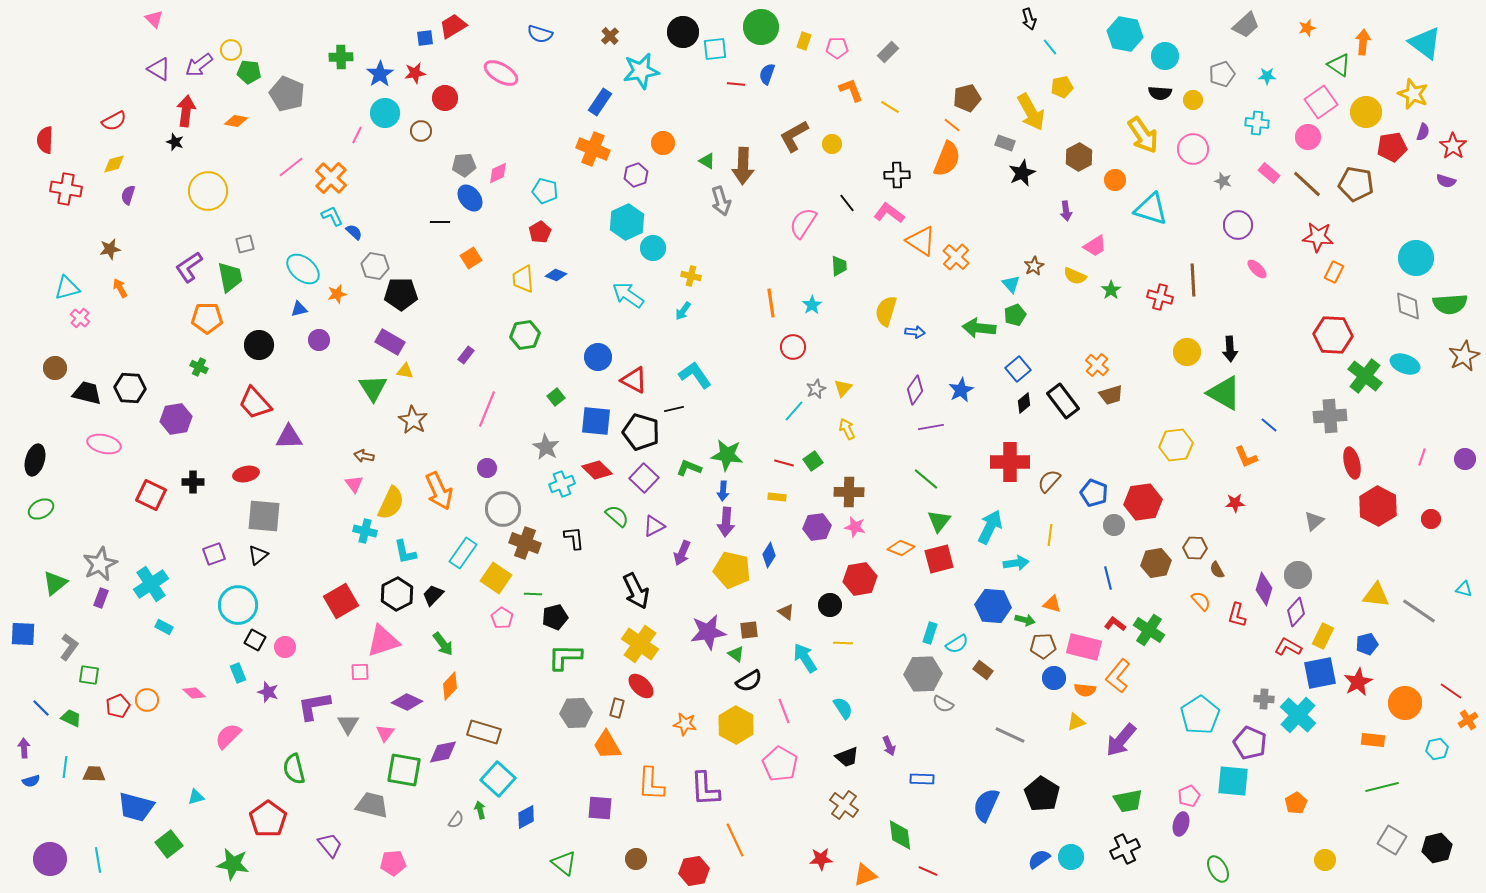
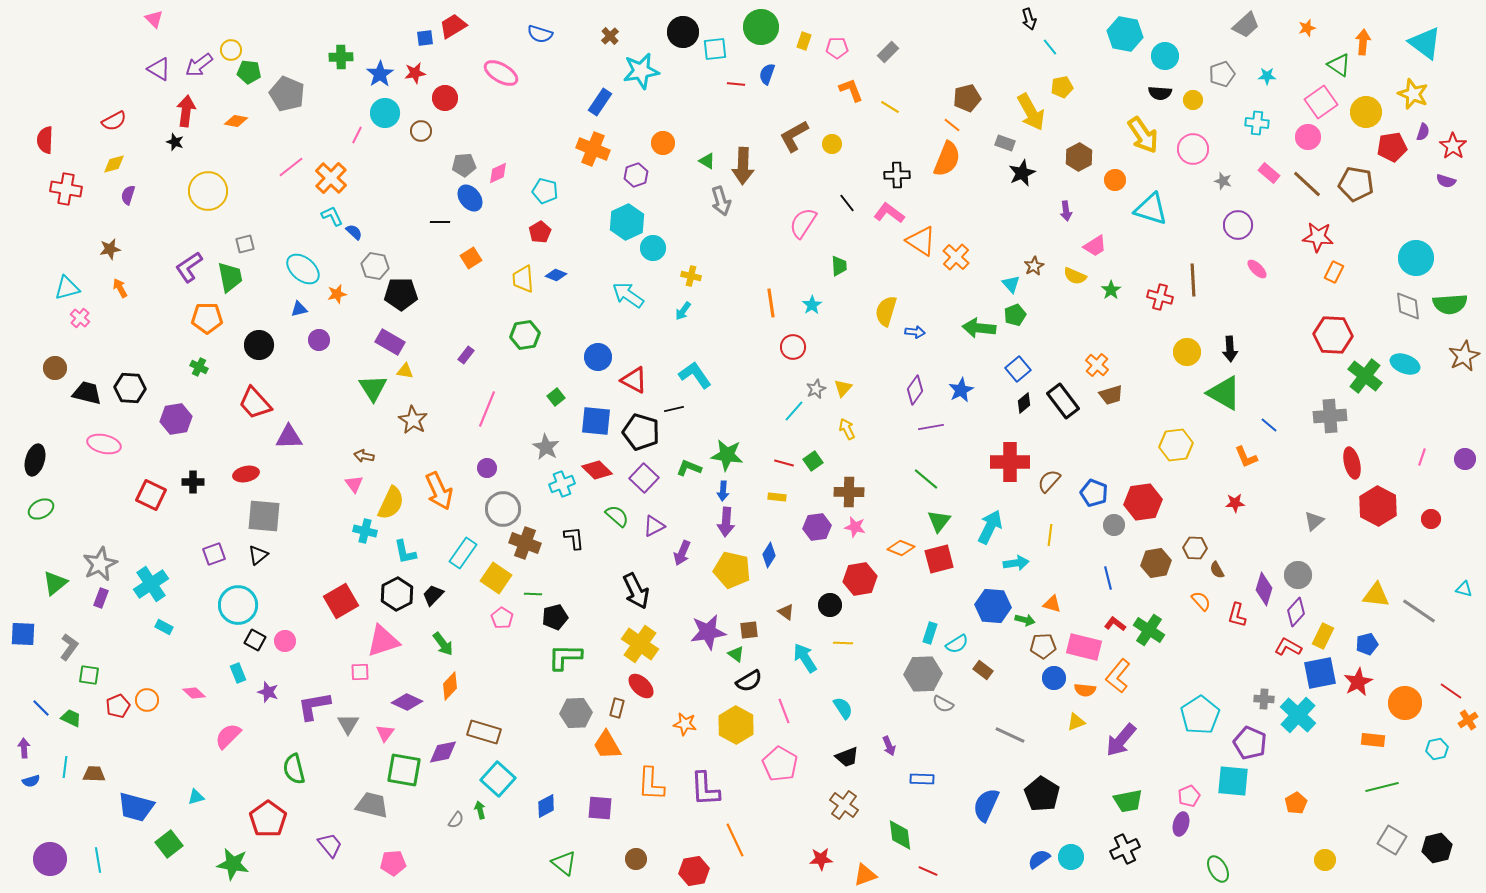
pink circle at (285, 647): moved 6 px up
blue diamond at (526, 817): moved 20 px right, 11 px up
